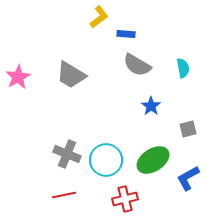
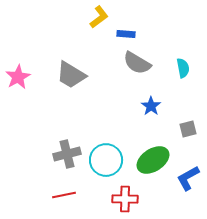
gray semicircle: moved 2 px up
gray cross: rotated 36 degrees counterclockwise
red cross: rotated 15 degrees clockwise
